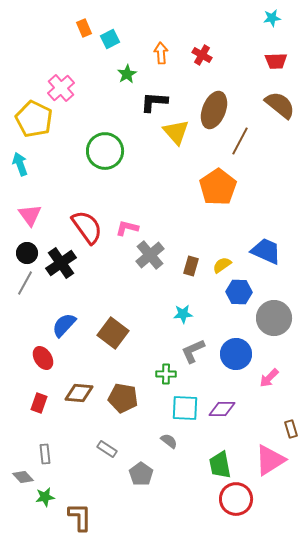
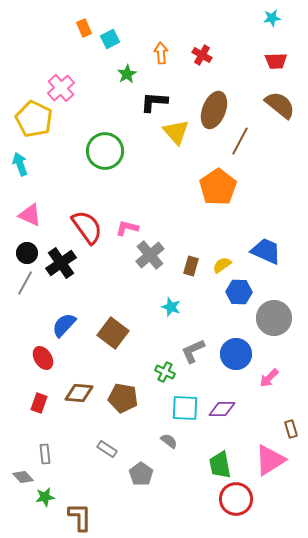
pink triangle at (30, 215): rotated 30 degrees counterclockwise
cyan star at (183, 314): moved 12 px left, 7 px up; rotated 24 degrees clockwise
green cross at (166, 374): moved 1 px left, 2 px up; rotated 24 degrees clockwise
